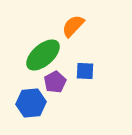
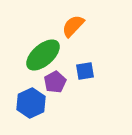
blue square: rotated 12 degrees counterclockwise
blue hexagon: rotated 20 degrees counterclockwise
